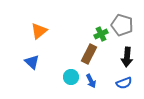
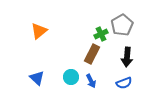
gray pentagon: rotated 25 degrees clockwise
brown rectangle: moved 3 px right
blue triangle: moved 5 px right, 16 px down
